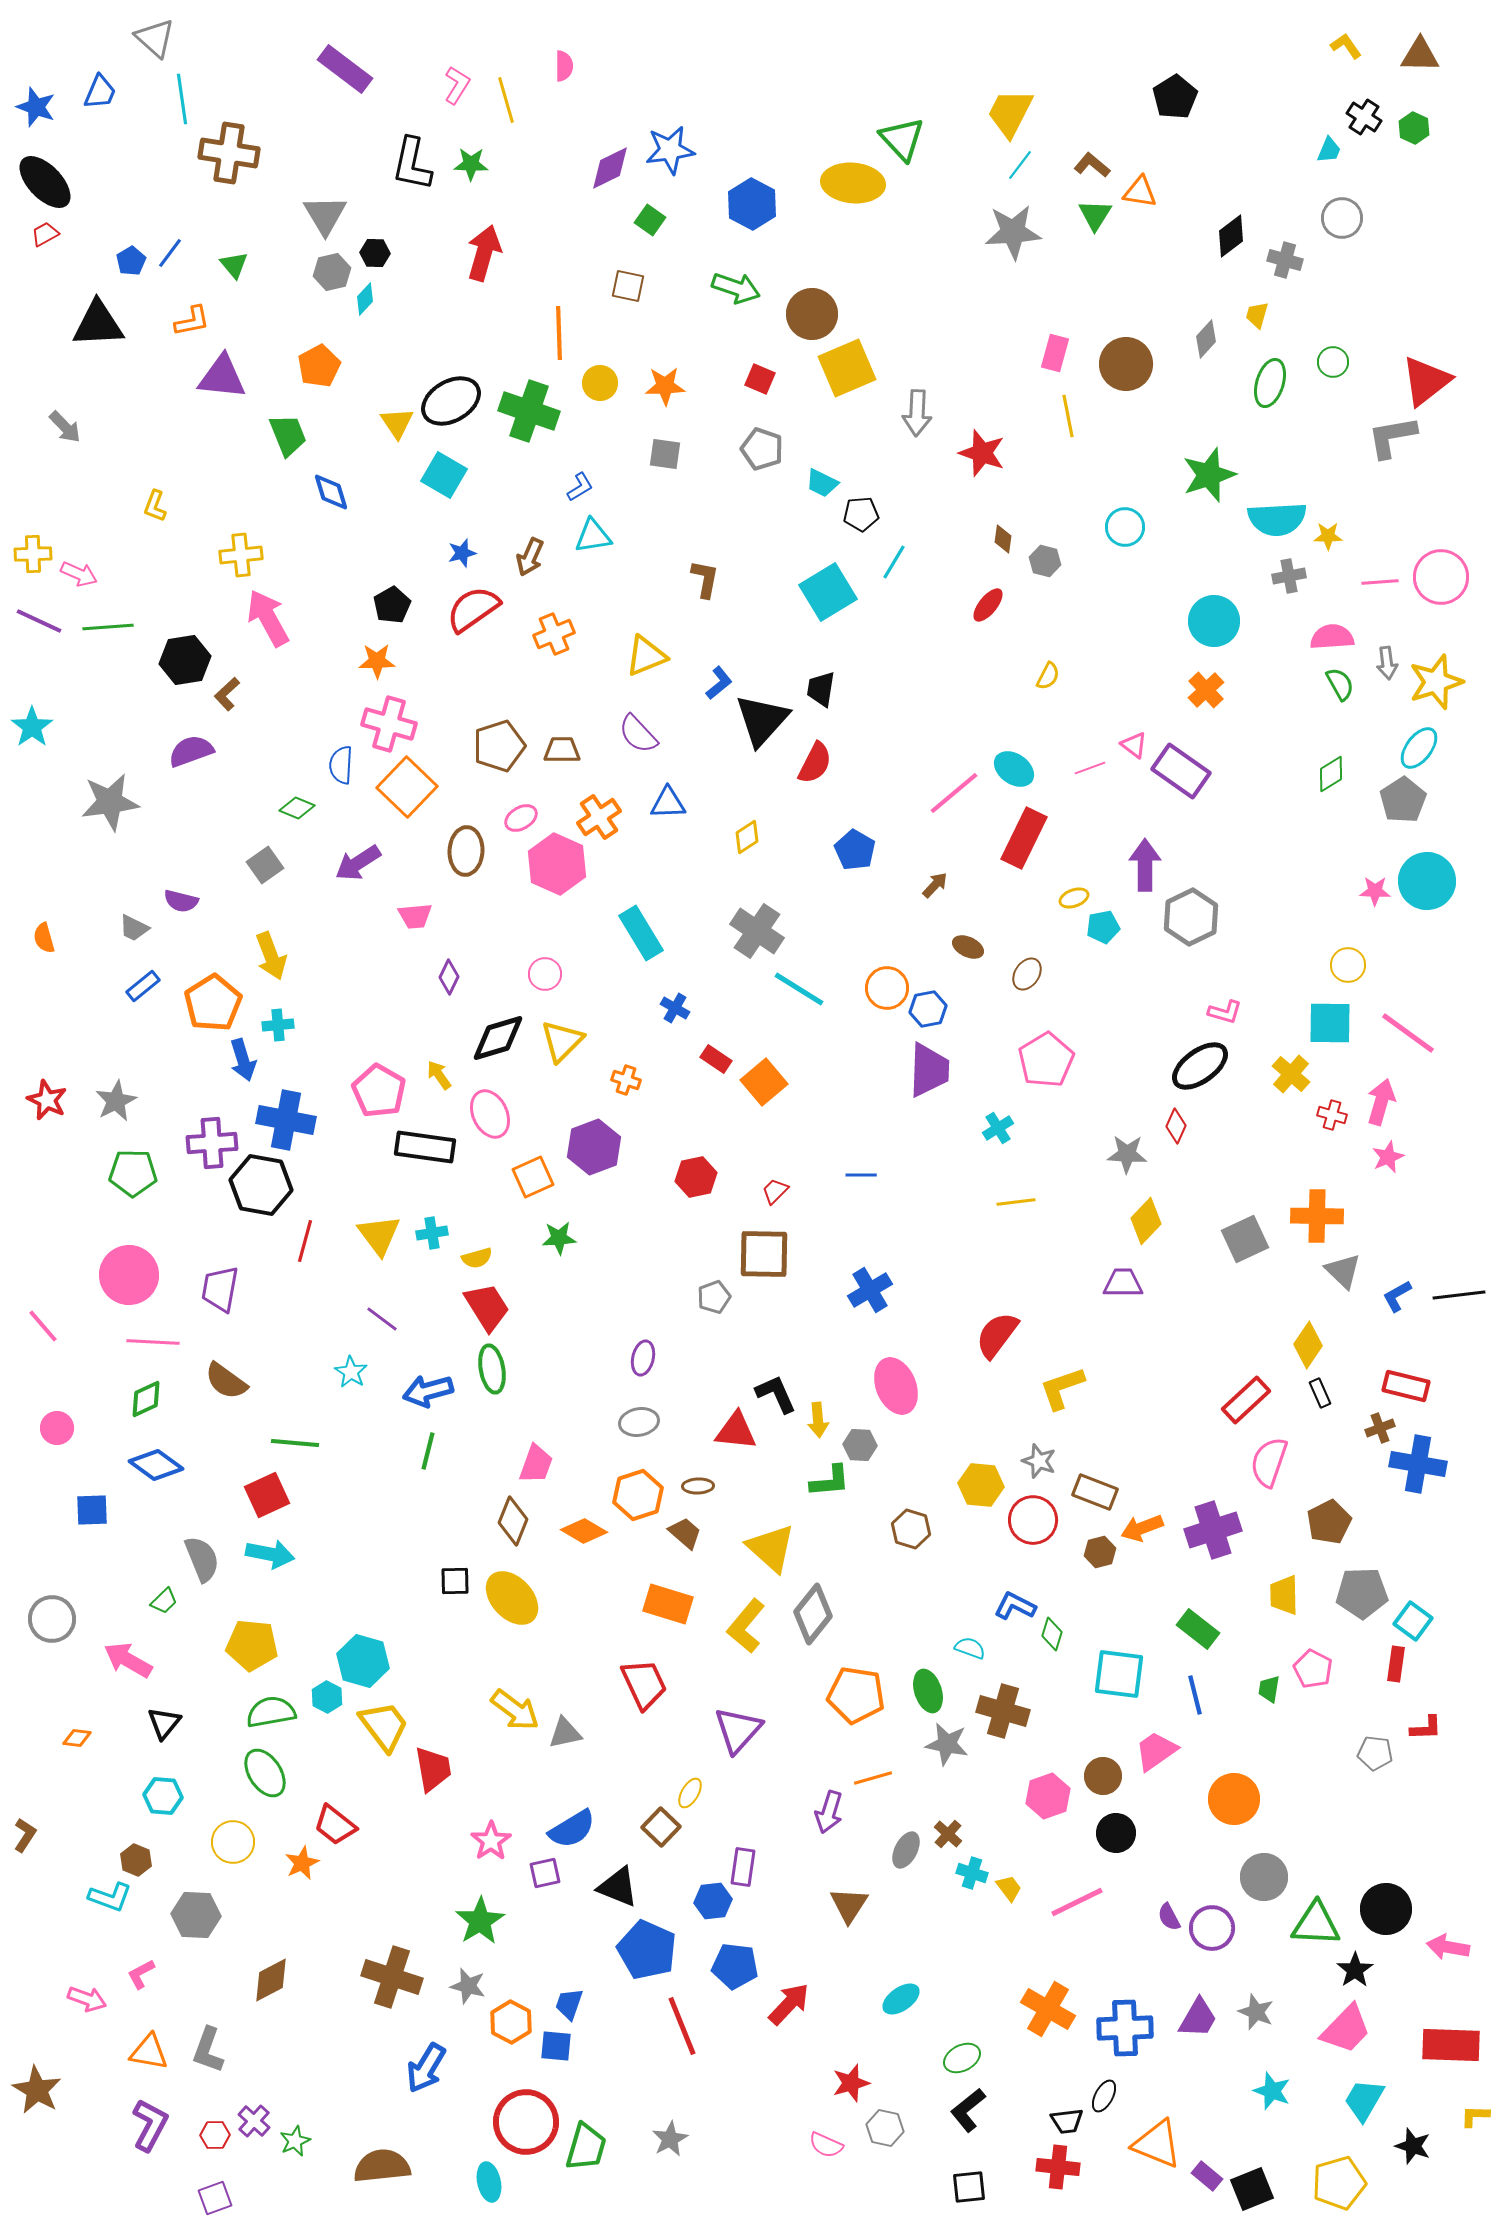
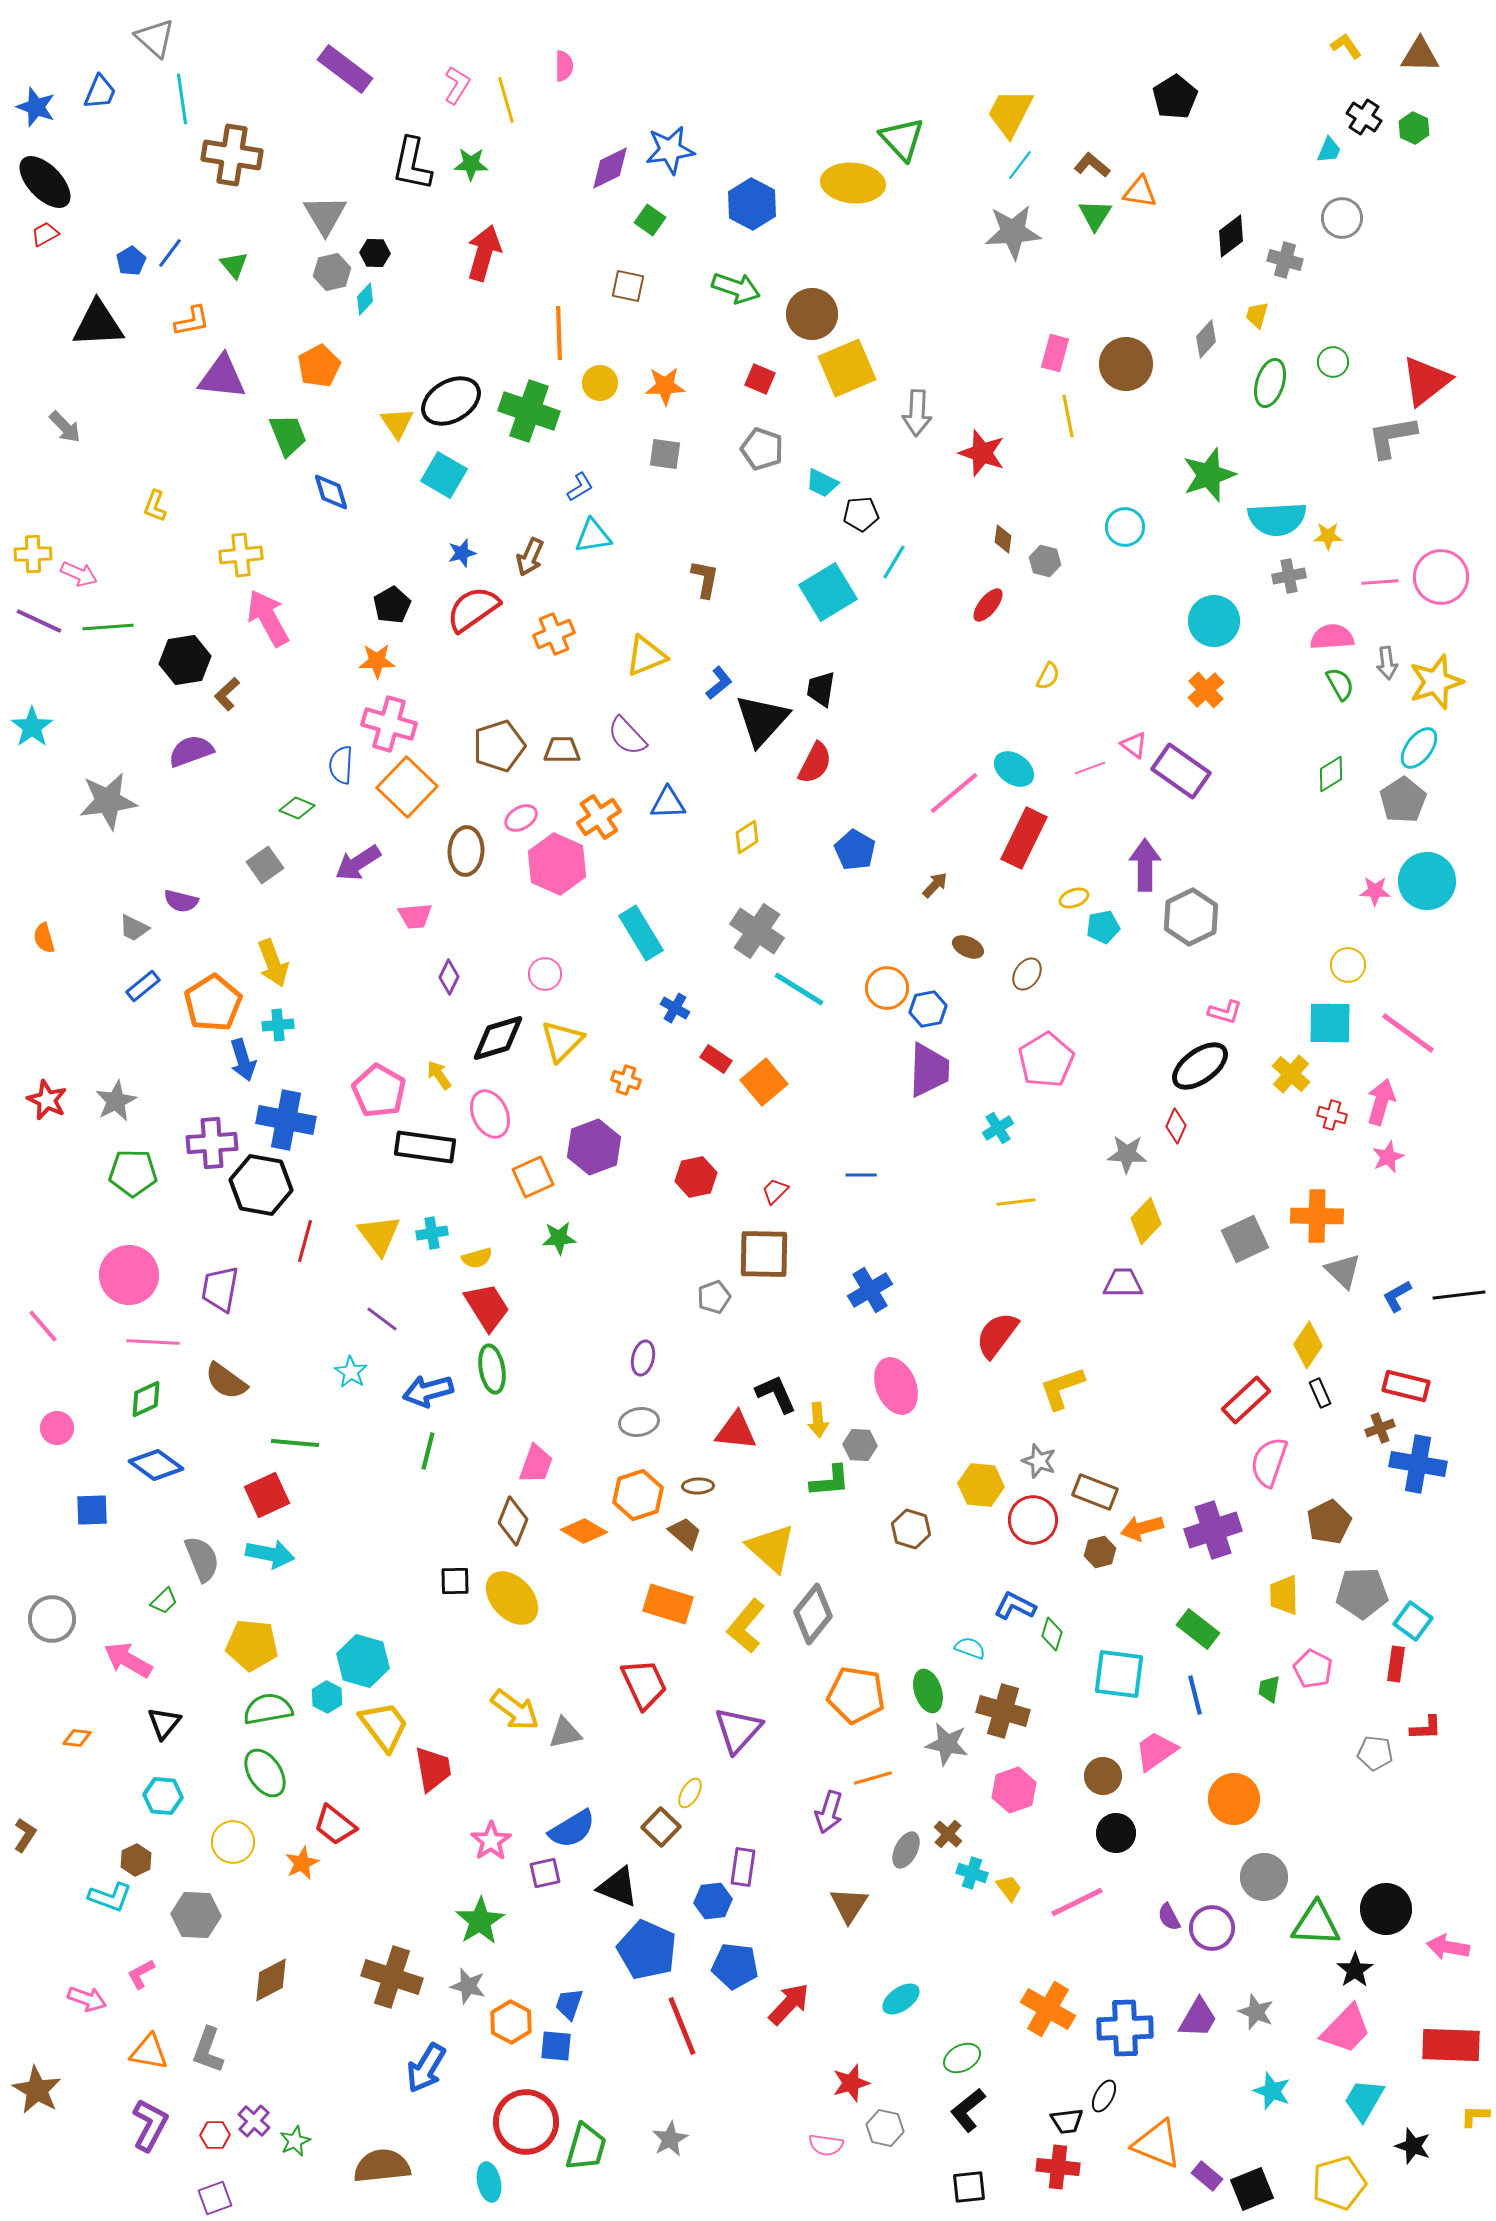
brown cross at (229, 153): moved 3 px right, 2 px down
purple semicircle at (638, 734): moved 11 px left, 2 px down
gray star at (110, 802): moved 2 px left, 1 px up
yellow arrow at (271, 956): moved 2 px right, 7 px down
orange arrow at (1142, 1528): rotated 6 degrees clockwise
green semicircle at (271, 1712): moved 3 px left, 3 px up
pink hexagon at (1048, 1796): moved 34 px left, 6 px up
brown hexagon at (136, 1860): rotated 12 degrees clockwise
pink semicircle at (826, 2145): rotated 16 degrees counterclockwise
